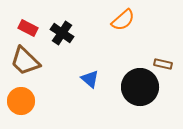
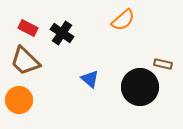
orange circle: moved 2 px left, 1 px up
